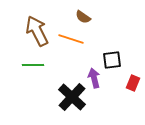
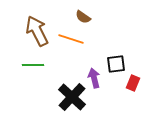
black square: moved 4 px right, 4 px down
